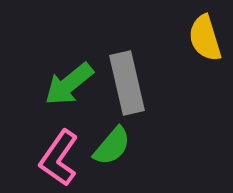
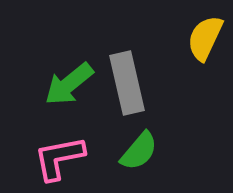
yellow semicircle: rotated 42 degrees clockwise
green semicircle: moved 27 px right, 5 px down
pink L-shape: rotated 44 degrees clockwise
